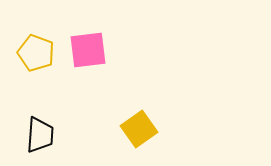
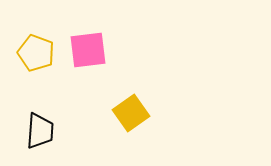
yellow square: moved 8 px left, 16 px up
black trapezoid: moved 4 px up
